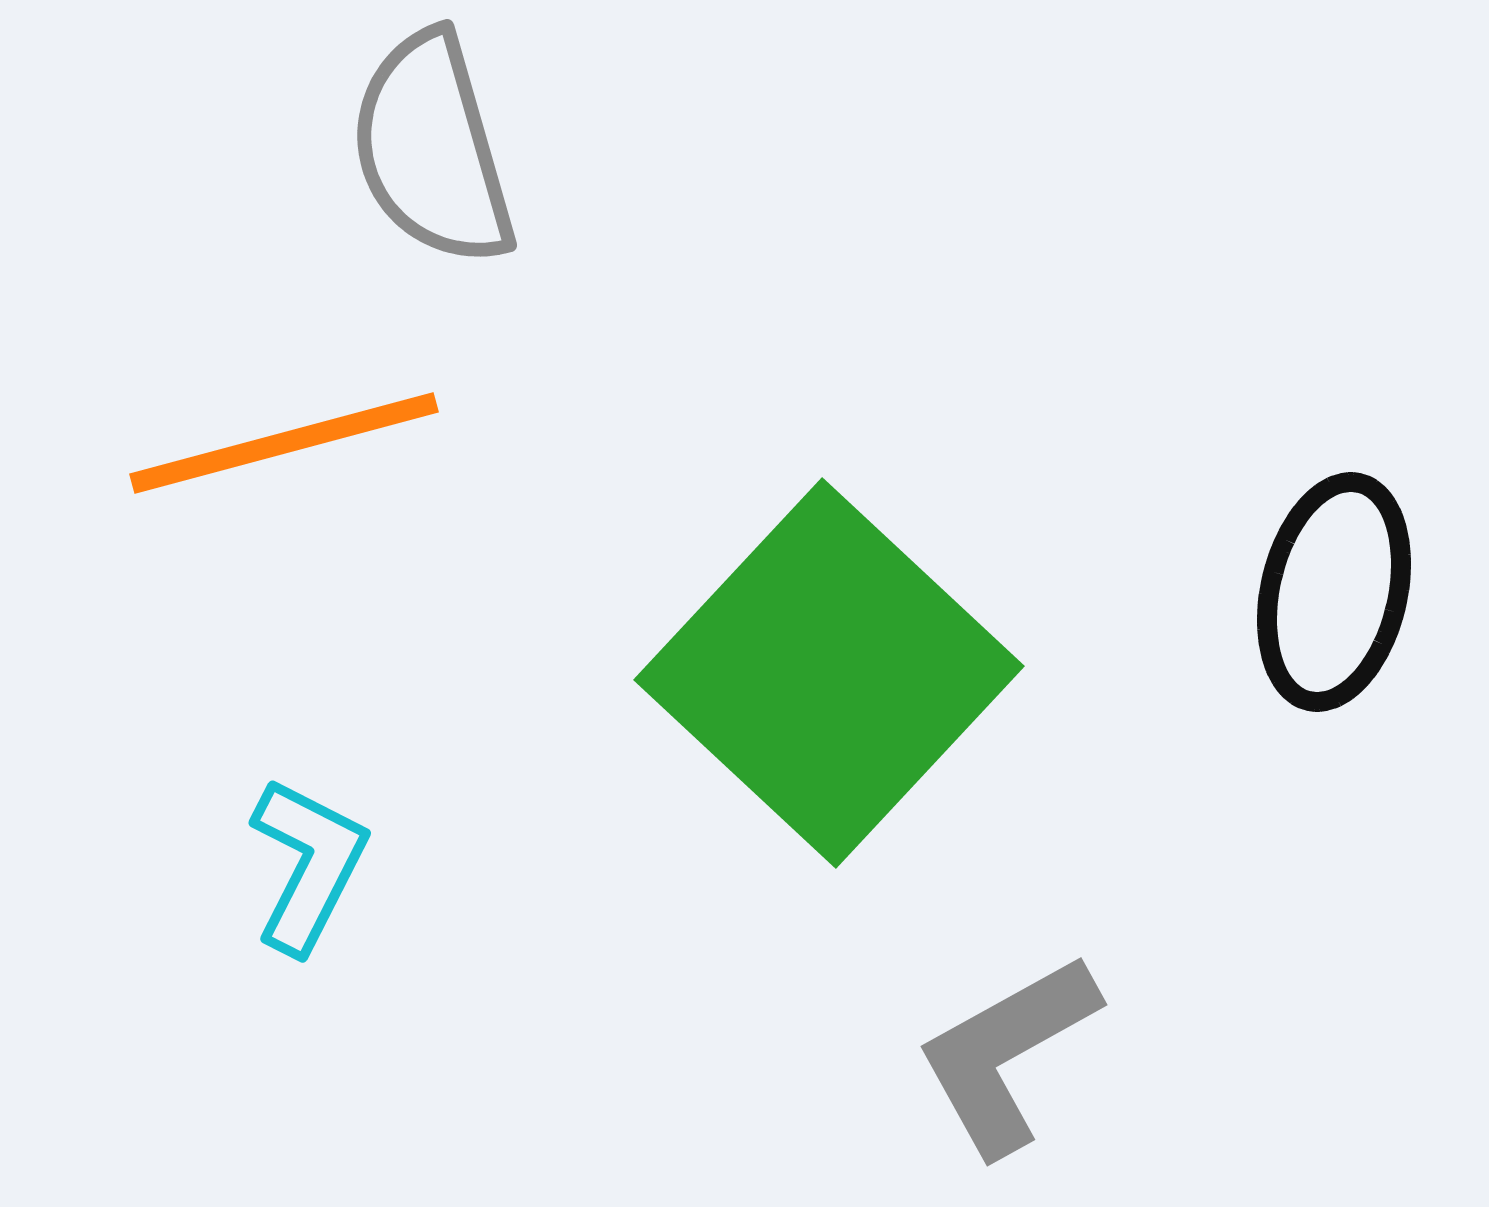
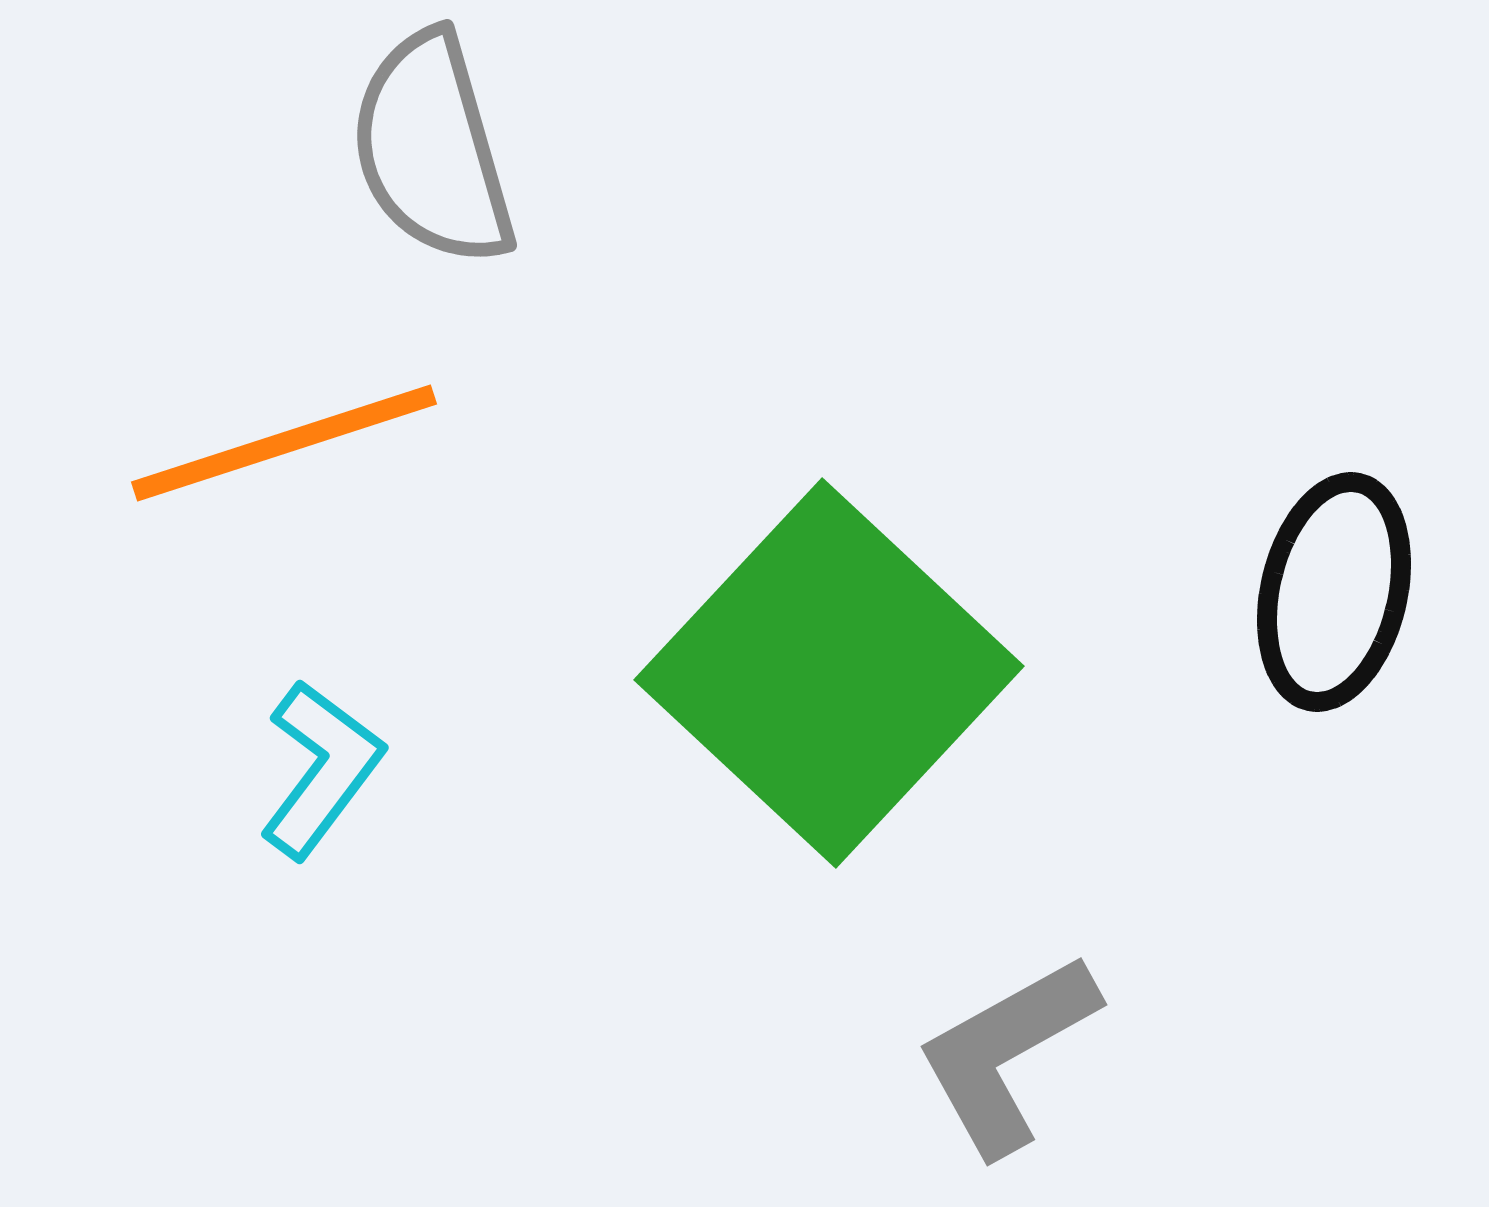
orange line: rotated 3 degrees counterclockwise
cyan L-shape: moved 13 px right, 96 px up; rotated 10 degrees clockwise
